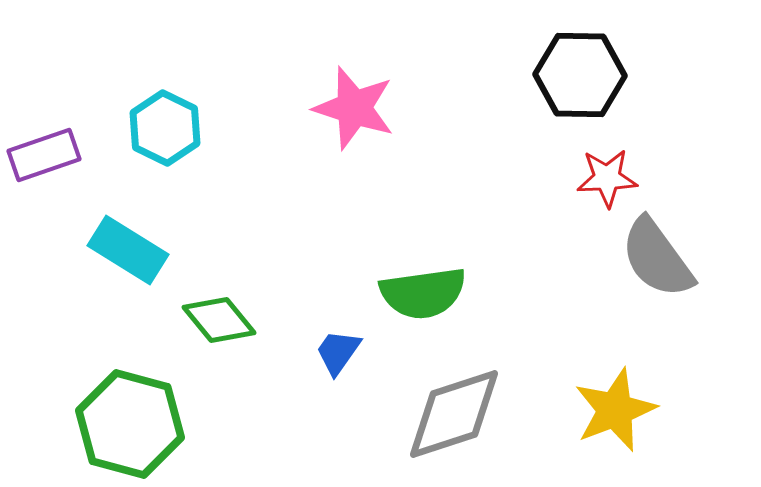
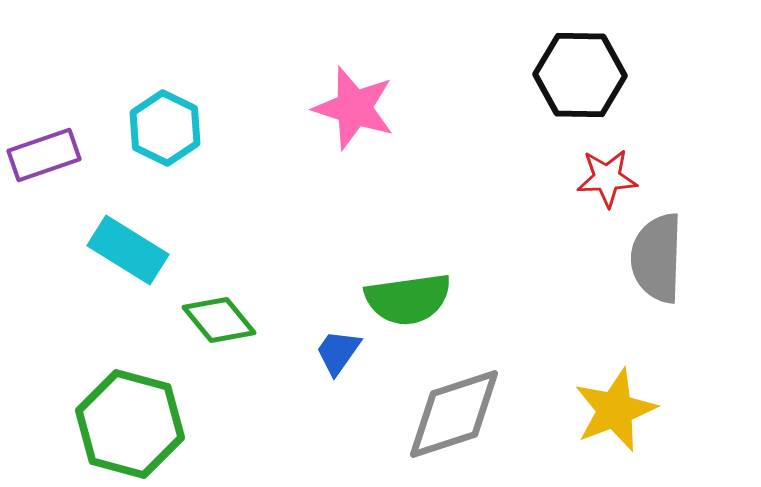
gray semicircle: rotated 38 degrees clockwise
green semicircle: moved 15 px left, 6 px down
